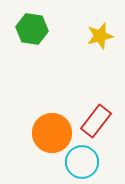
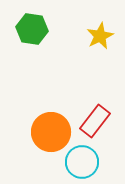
yellow star: rotated 12 degrees counterclockwise
red rectangle: moved 1 px left
orange circle: moved 1 px left, 1 px up
